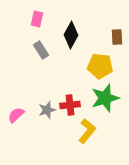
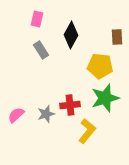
gray star: moved 1 px left, 4 px down
